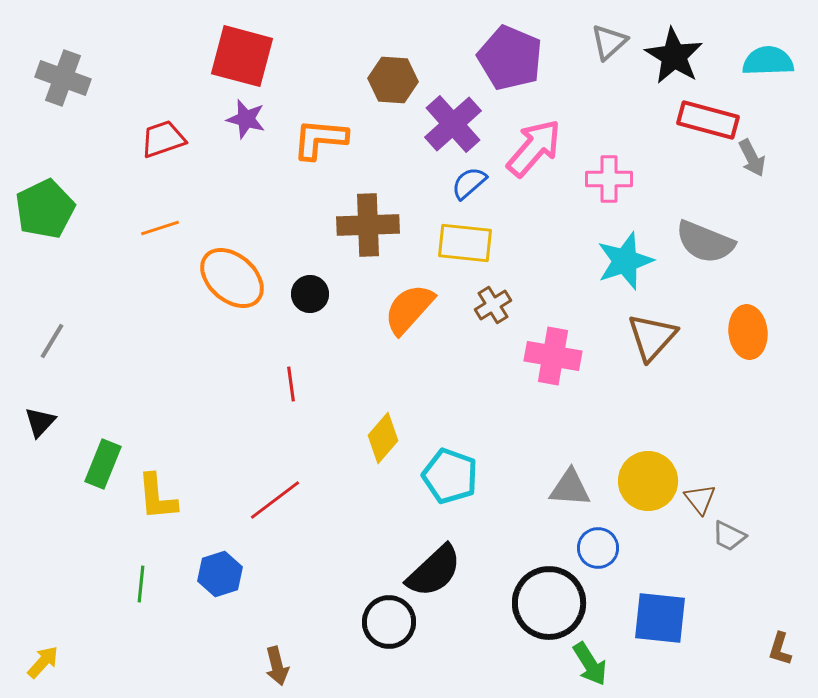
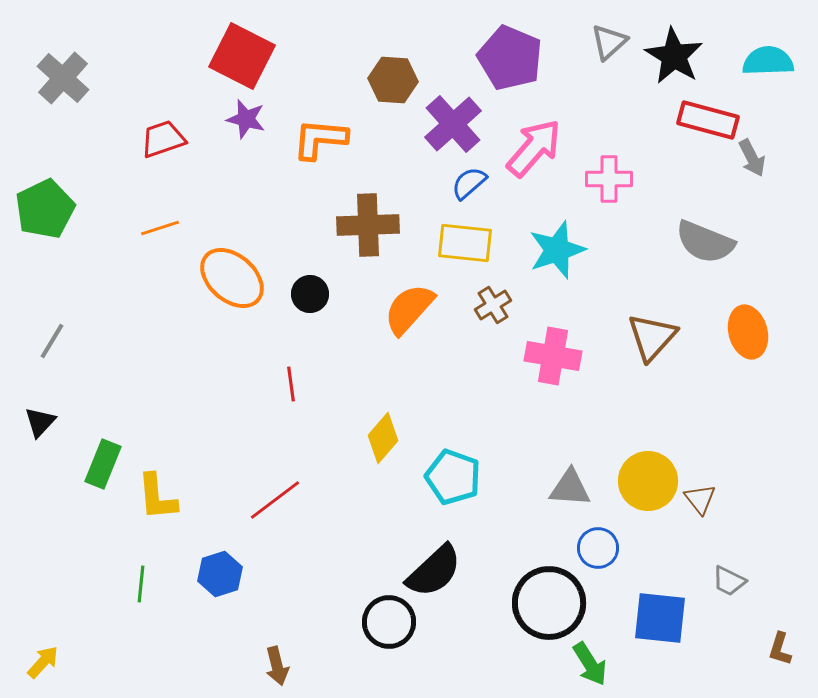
red square at (242, 56): rotated 12 degrees clockwise
gray cross at (63, 78): rotated 22 degrees clockwise
cyan star at (625, 261): moved 68 px left, 11 px up
orange ellipse at (748, 332): rotated 9 degrees counterclockwise
cyan pentagon at (450, 476): moved 3 px right, 1 px down
gray trapezoid at (729, 536): moved 45 px down
